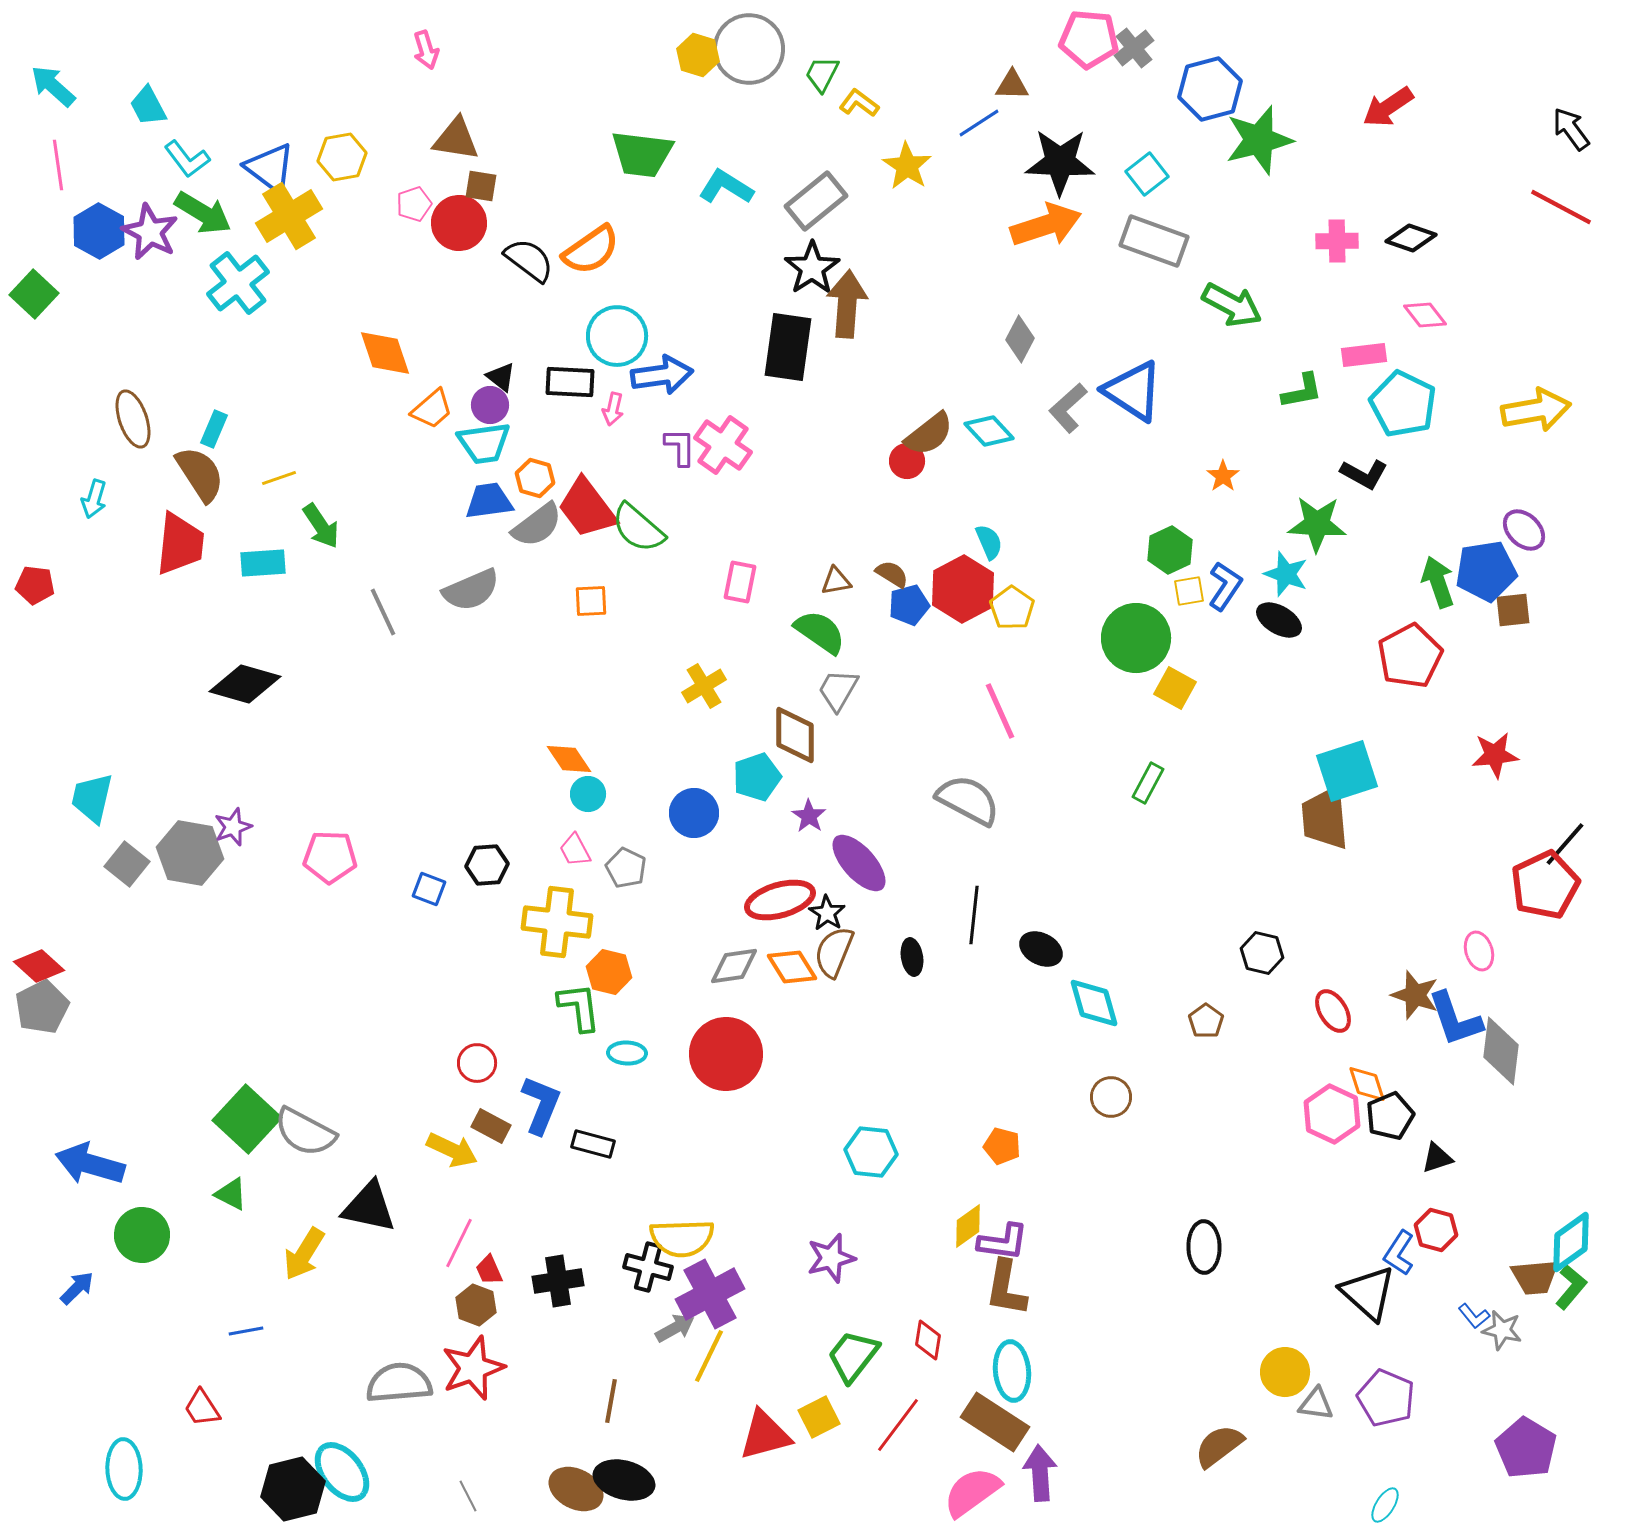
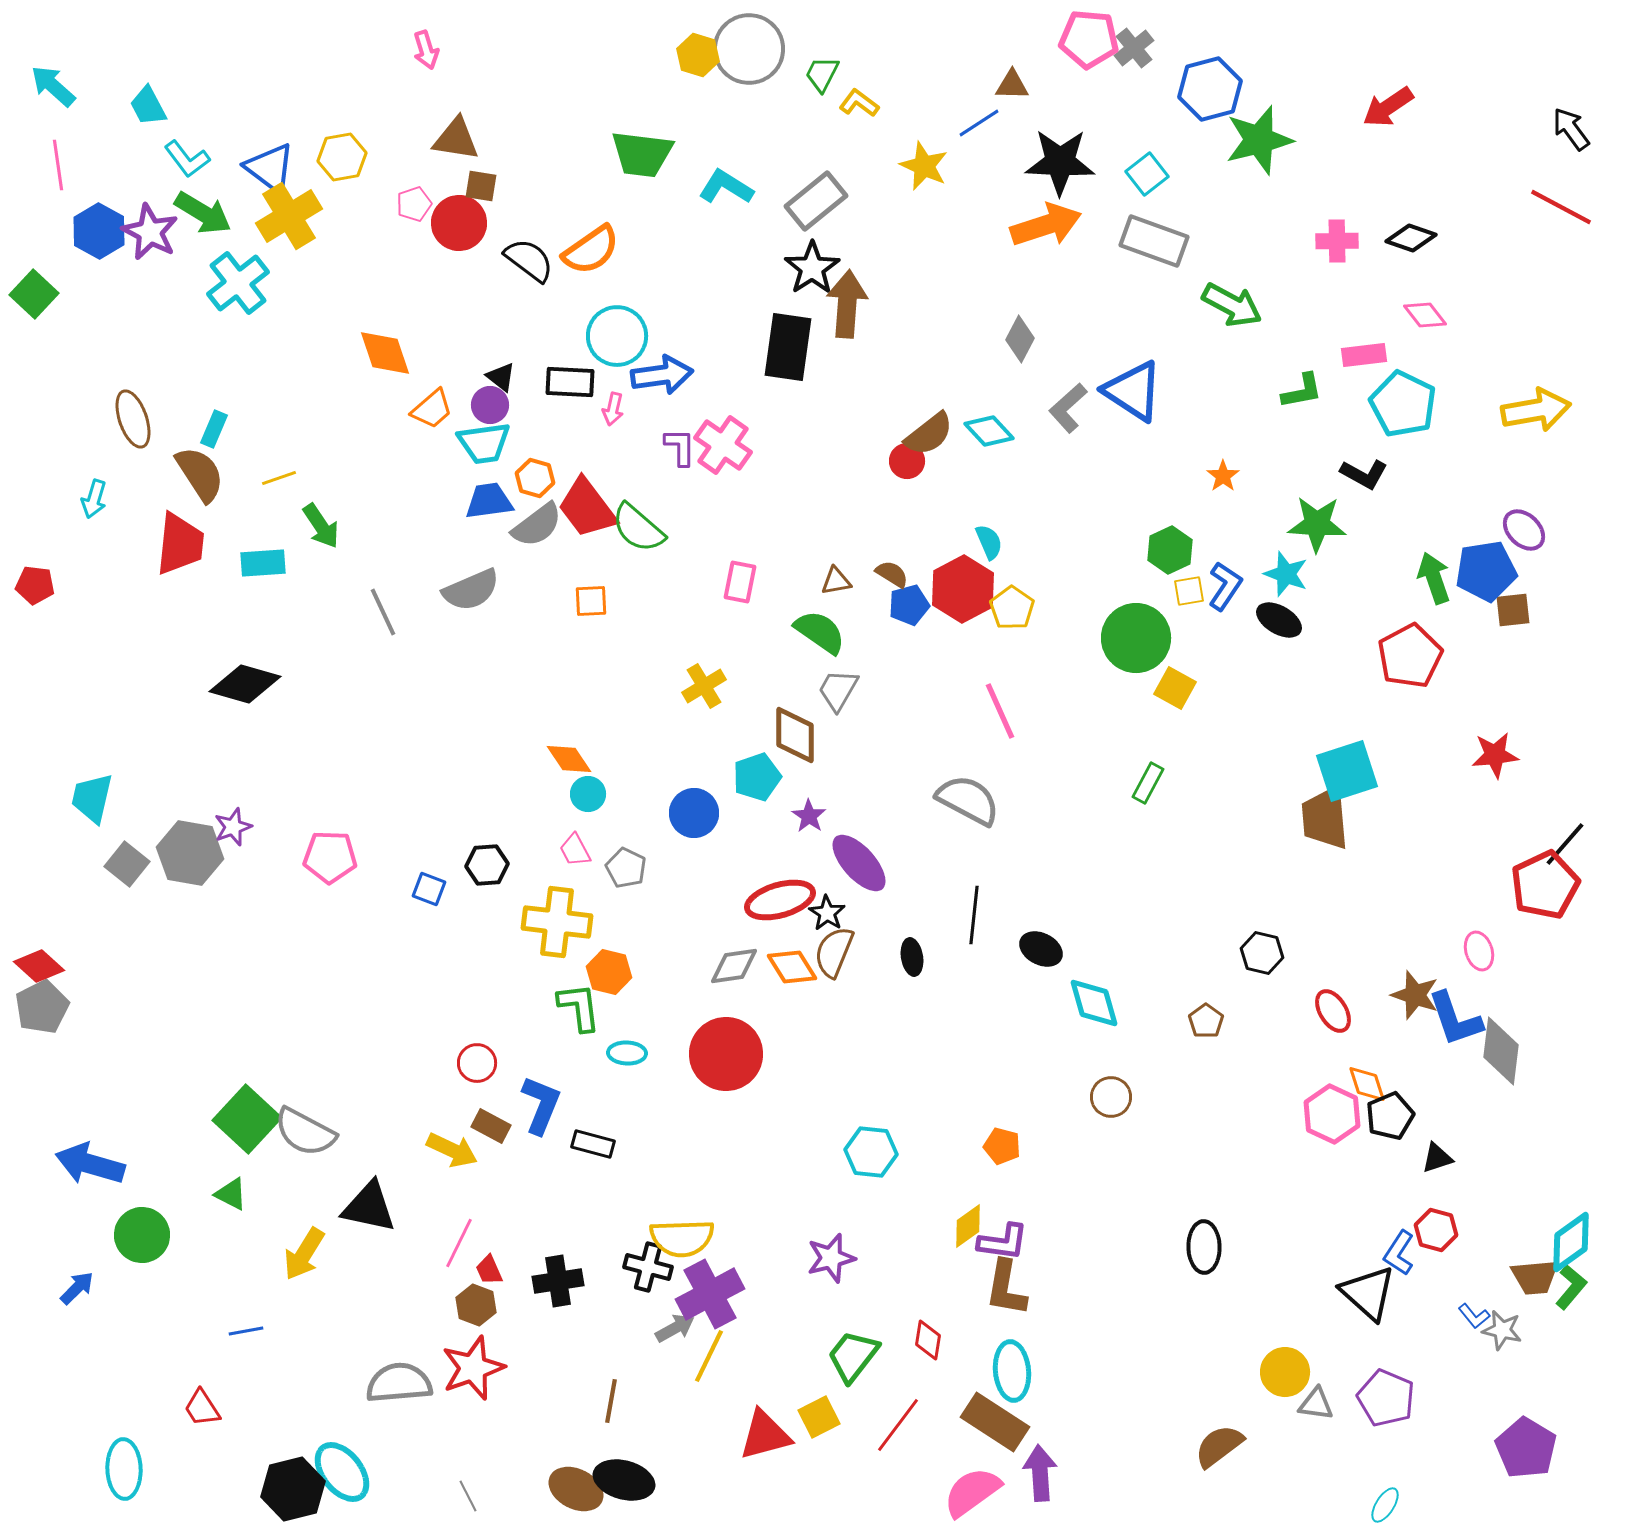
yellow star at (907, 166): moved 17 px right; rotated 9 degrees counterclockwise
green arrow at (1438, 582): moved 4 px left, 4 px up
